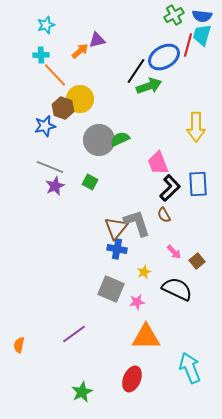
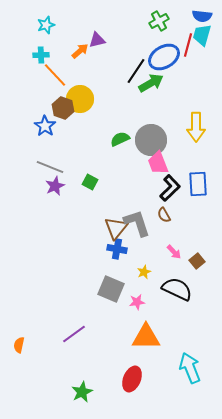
green cross: moved 15 px left, 6 px down
green arrow: moved 2 px right, 3 px up; rotated 10 degrees counterclockwise
blue star: rotated 25 degrees counterclockwise
gray circle: moved 52 px right
